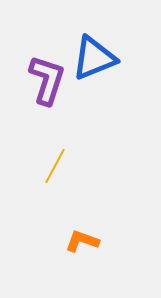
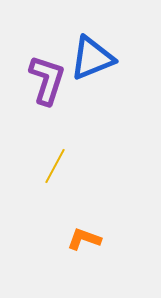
blue triangle: moved 2 px left
orange L-shape: moved 2 px right, 2 px up
